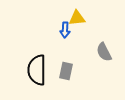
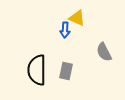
yellow triangle: rotated 30 degrees clockwise
